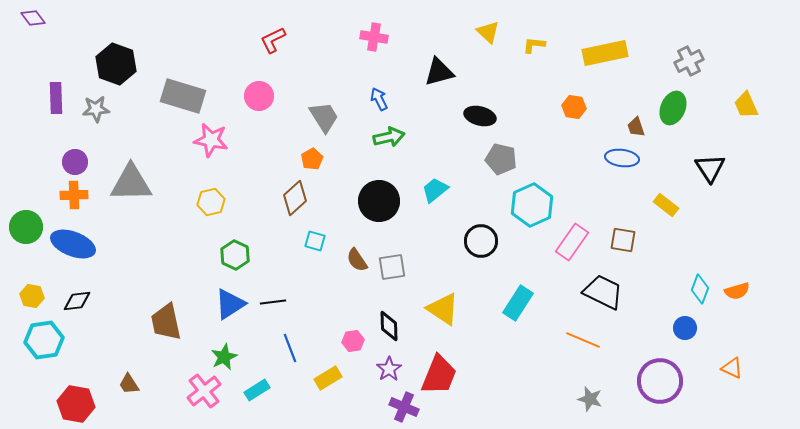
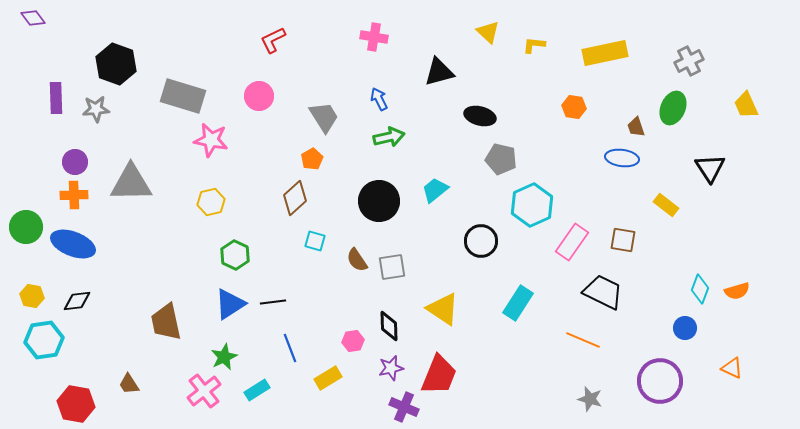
purple star at (389, 369): moved 2 px right, 1 px up; rotated 20 degrees clockwise
